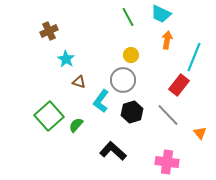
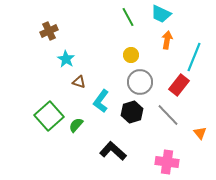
gray circle: moved 17 px right, 2 px down
